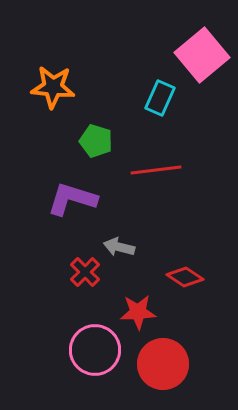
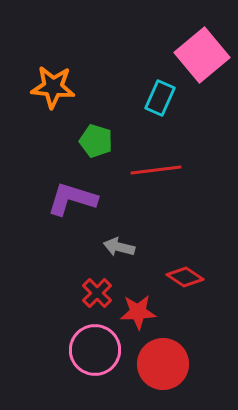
red cross: moved 12 px right, 21 px down
